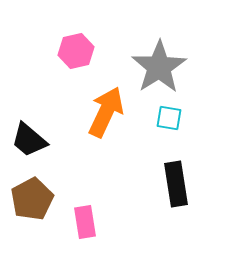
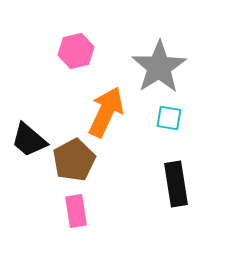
brown pentagon: moved 42 px right, 39 px up
pink rectangle: moved 9 px left, 11 px up
